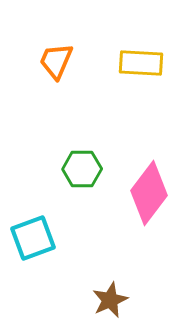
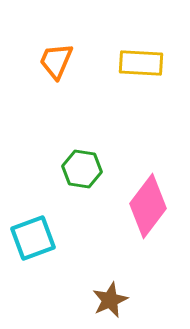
green hexagon: rotated 9 degrees clockwise
pink diamond: moved 1 px left, 13 px down
